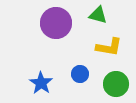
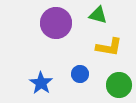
green circle: moved 3 px right, 1 px down
